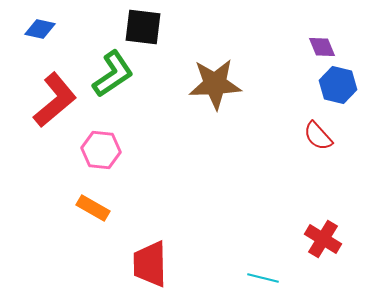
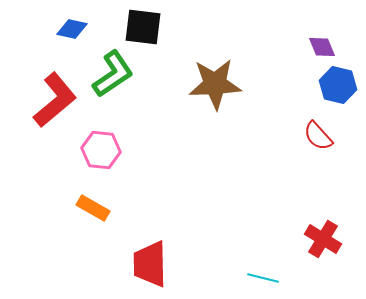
blue diamond: moved 32 px right
